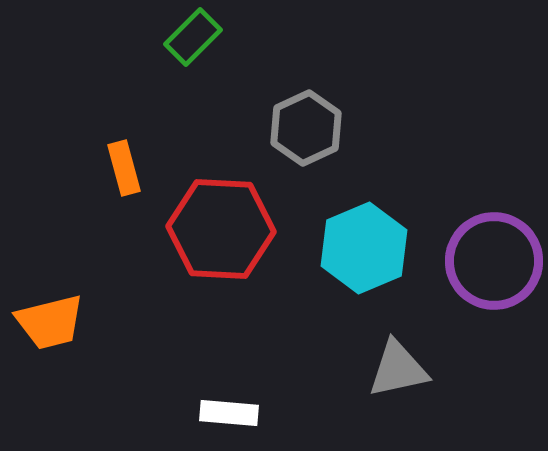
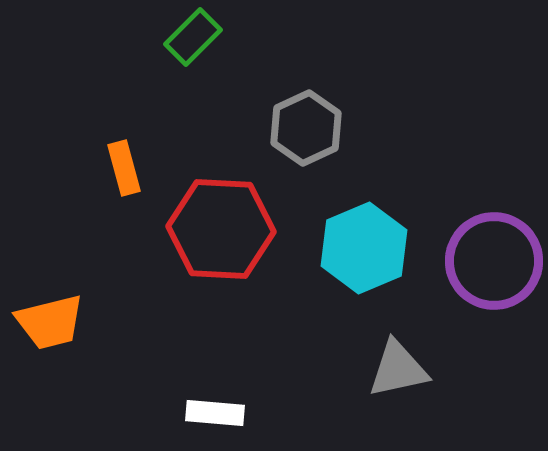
white rectangle: moved 14 px left
